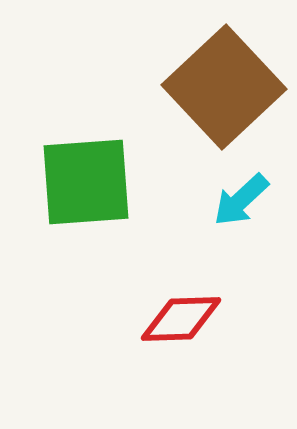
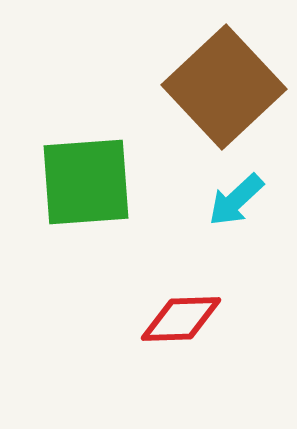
cyan arrow: moved 5 px left
